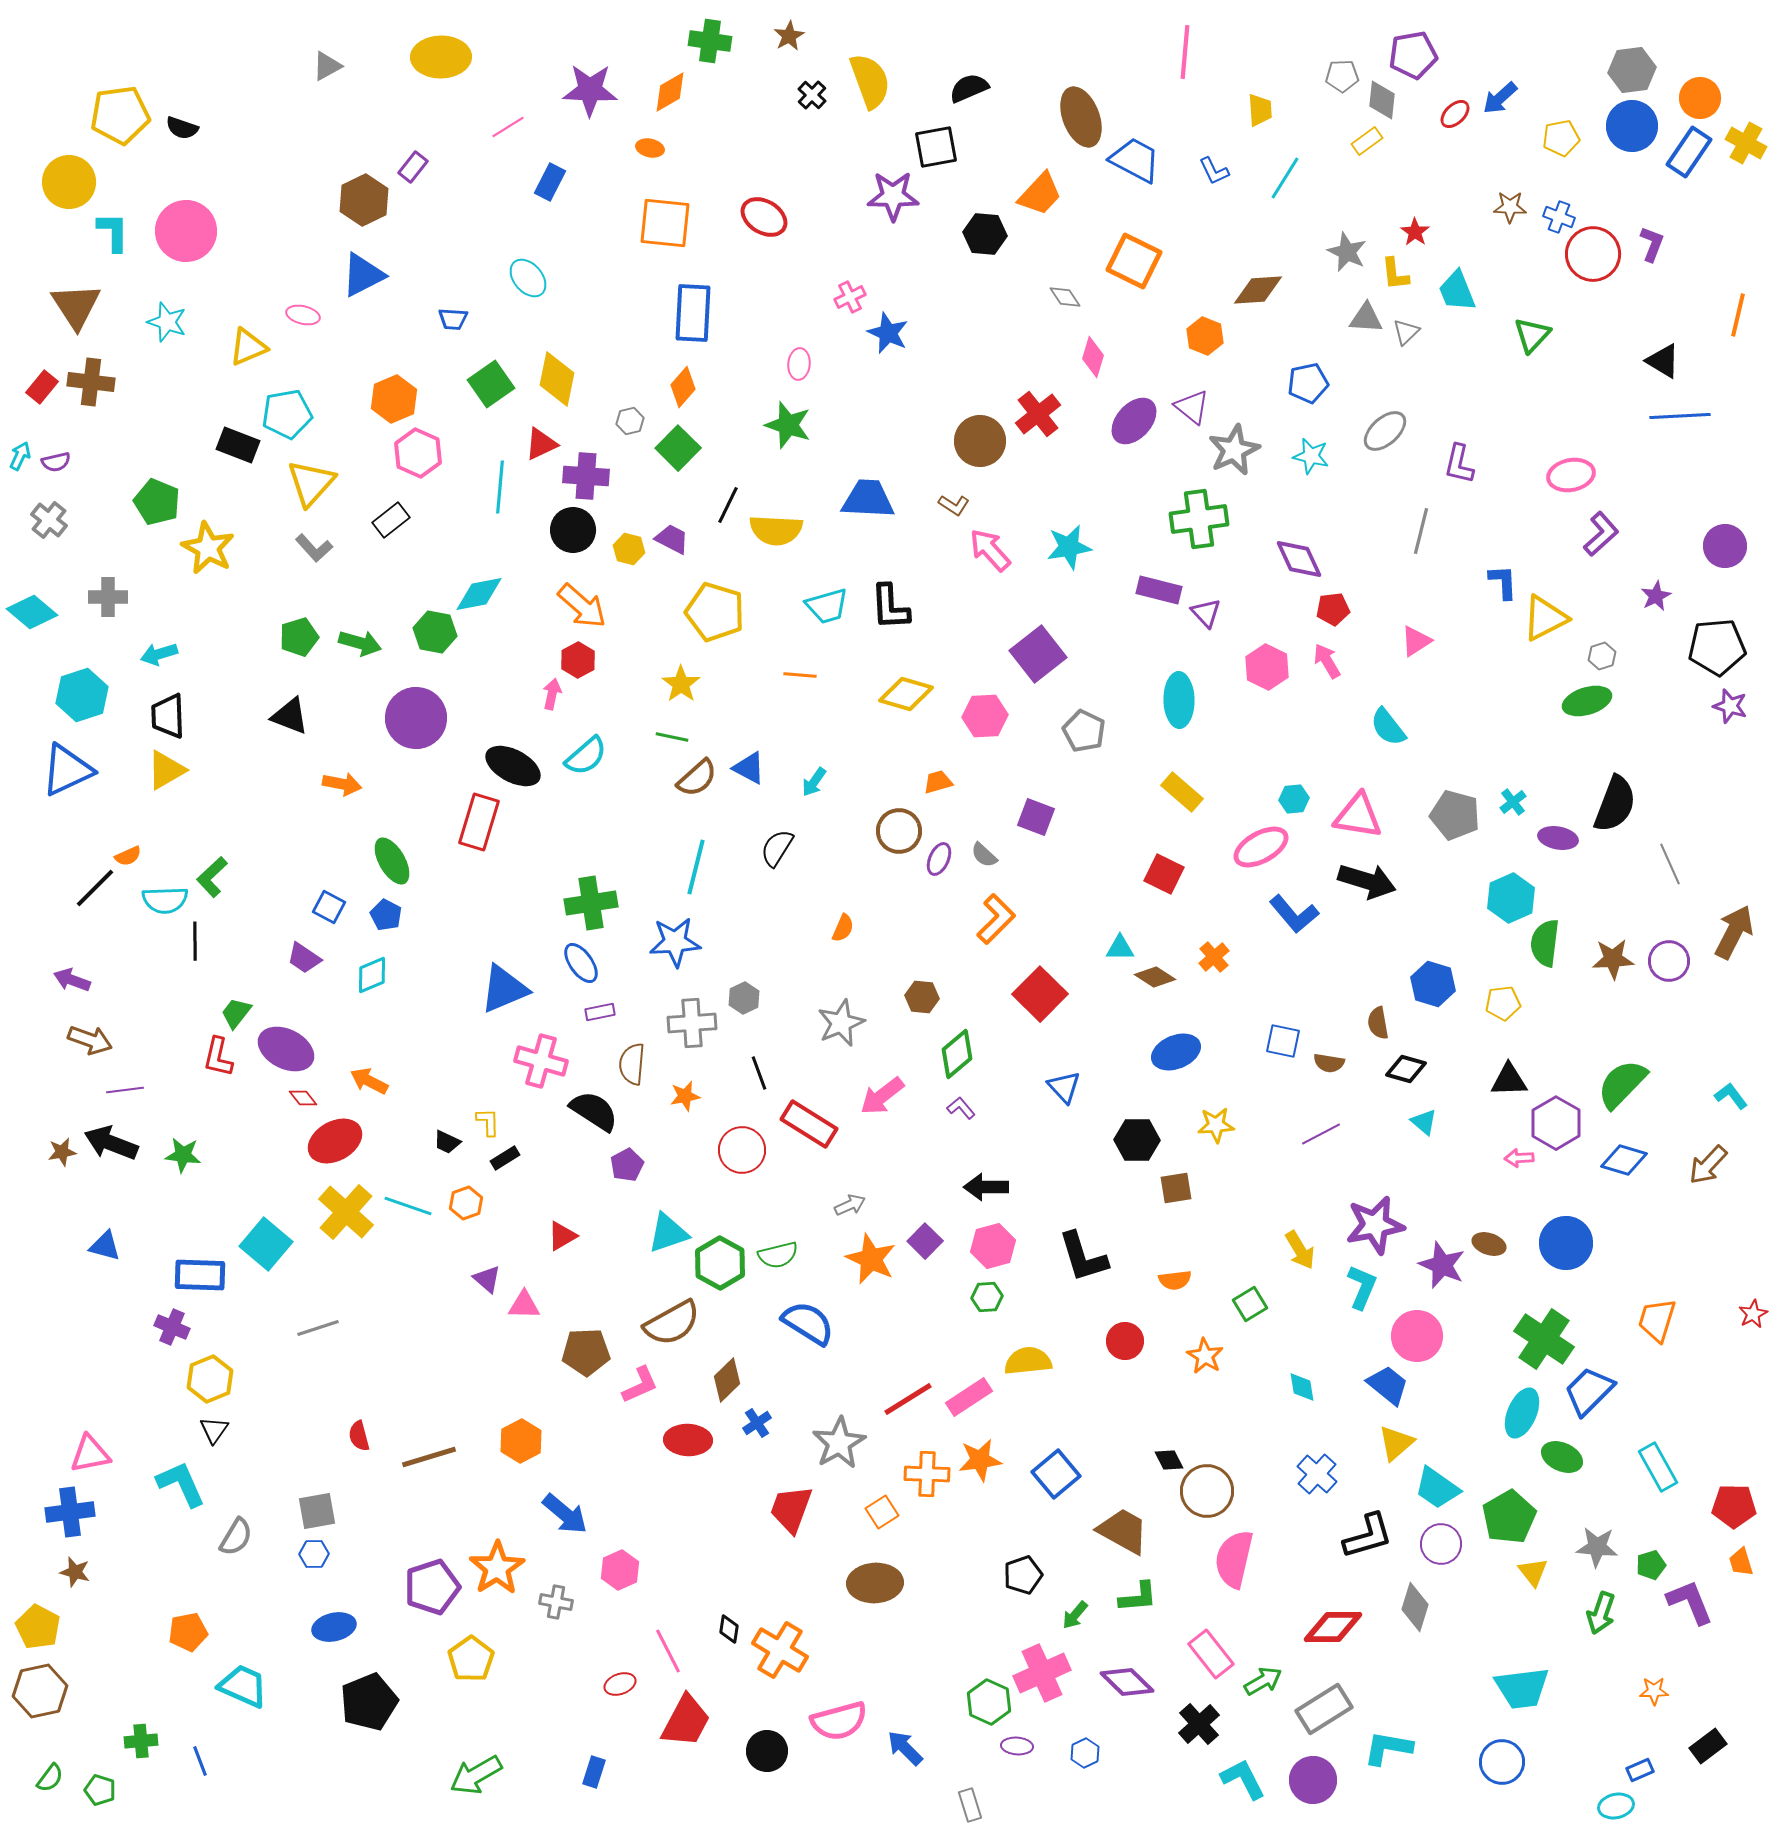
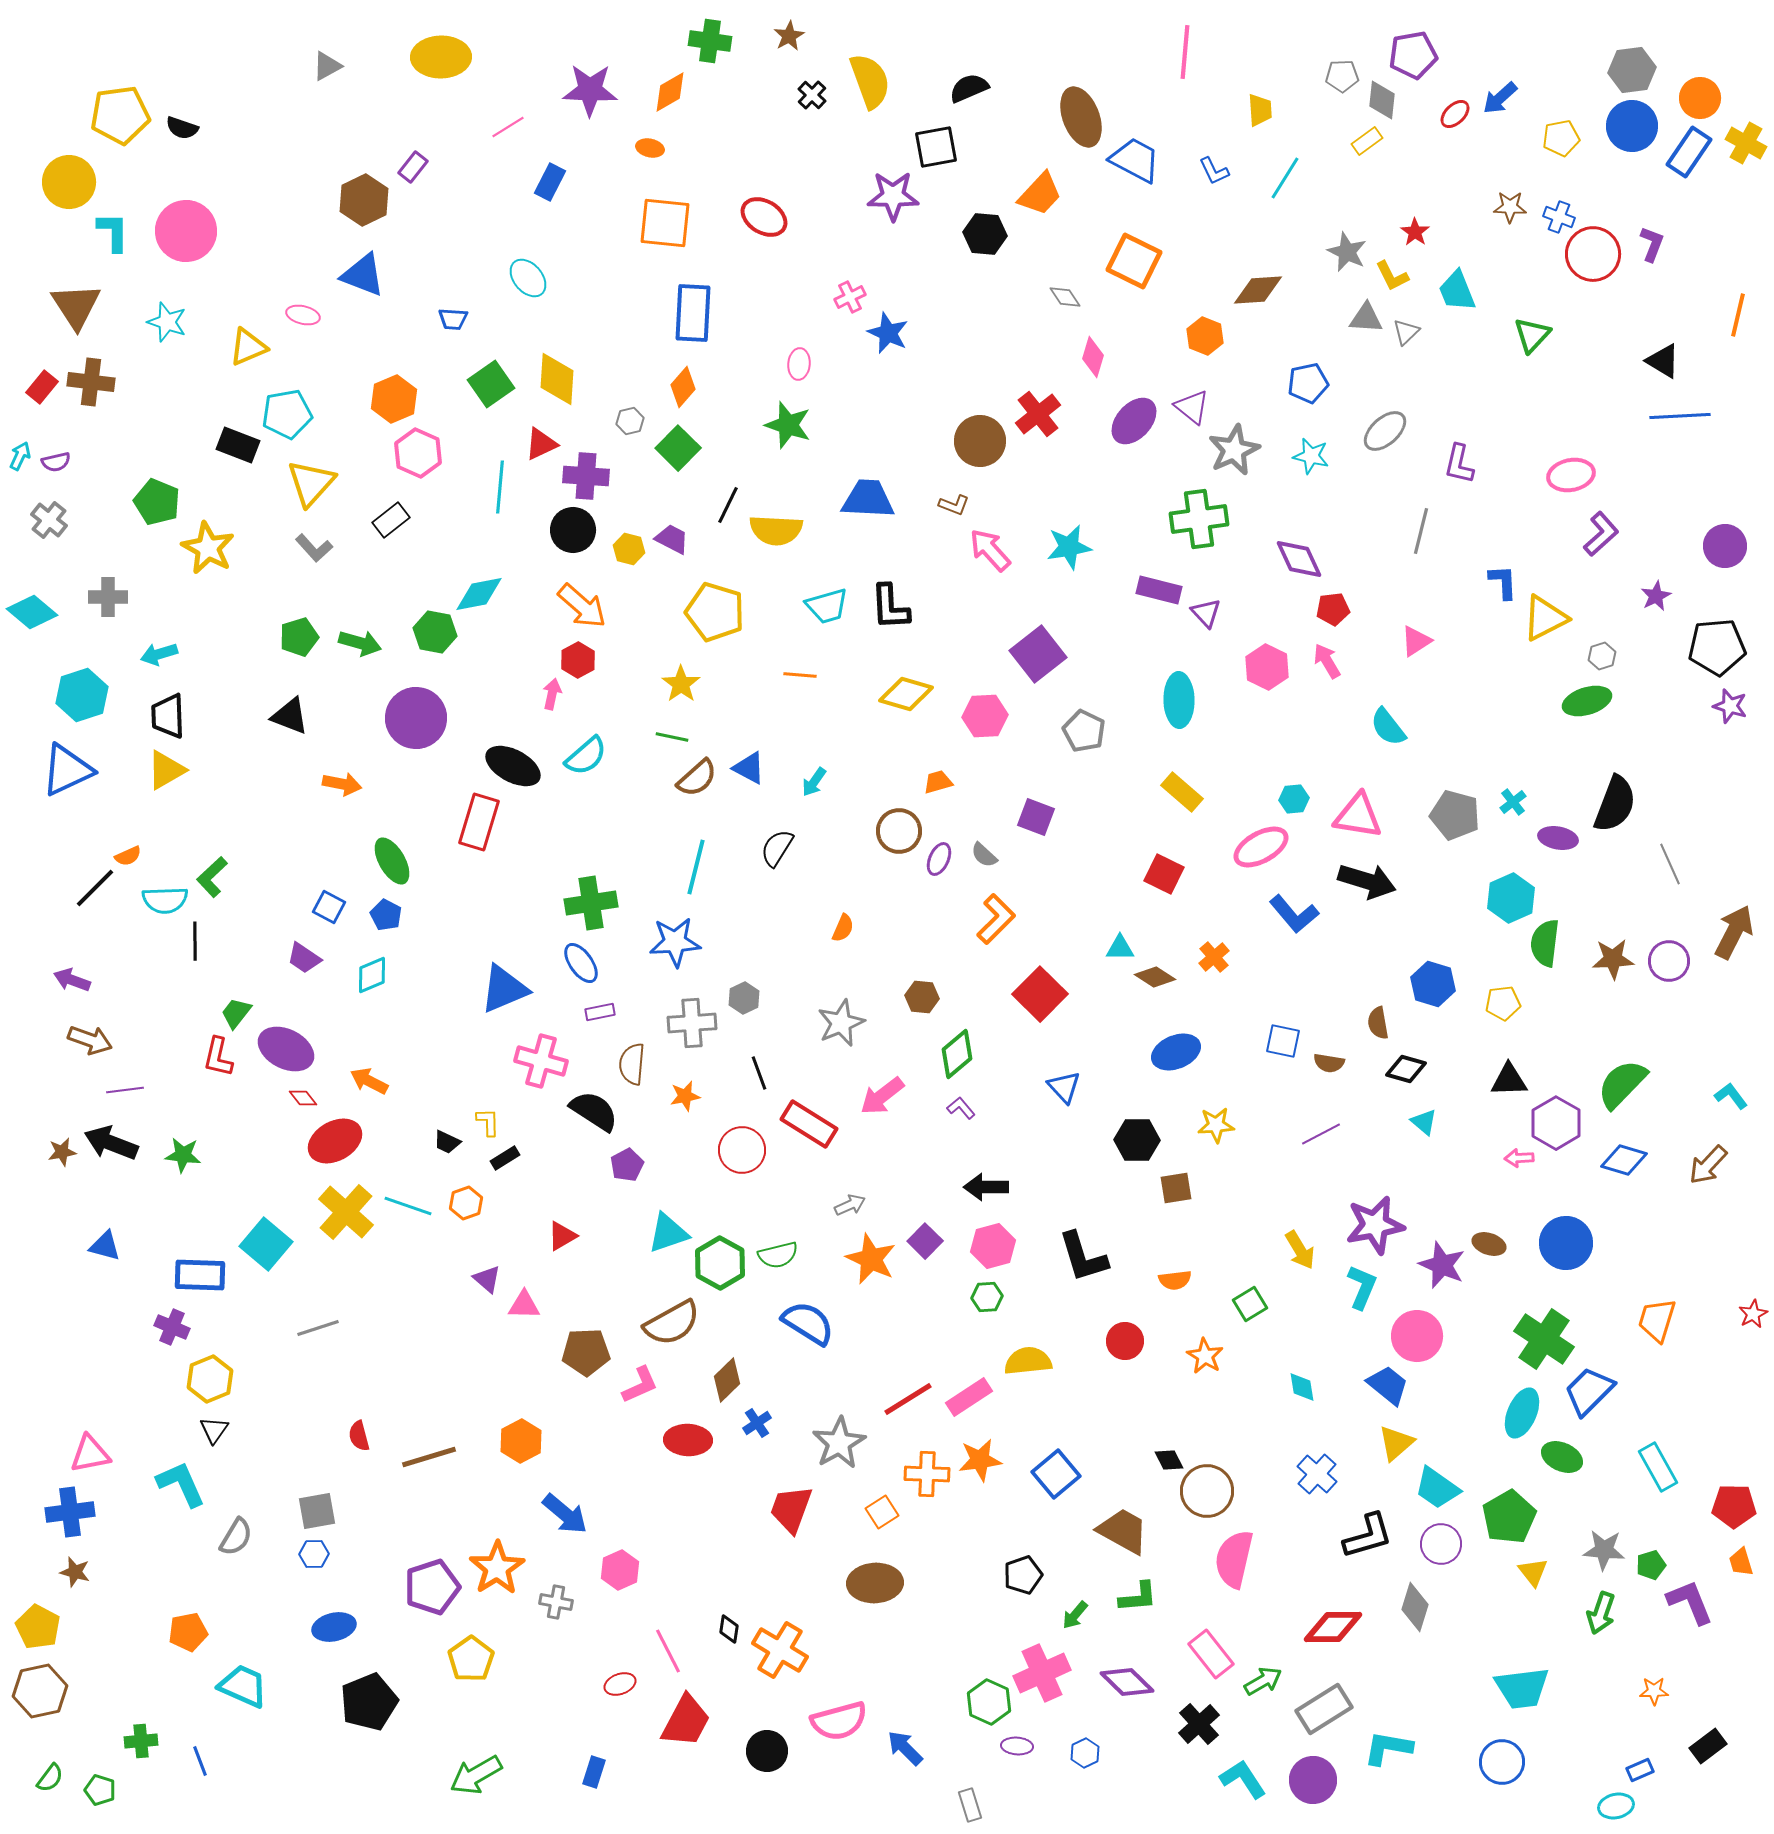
yellow L-shape at (1395, 274): moved 3 px left, 2 px down; rotated 21 degrees counterclockwise
blue triangle at (363, 275): rotated 48 degrees clockwise
yellow diamond at (557, 379): rotated 8 degrees counterclockwise
brown L-shape at (954, 505): rotated 12 degrees counterclockwise
gray star at (1597, 1547): moved 7 px right, 3 px down
cyan L-shape at (1243, 1779): rotated 6 degrees counterclockwise
